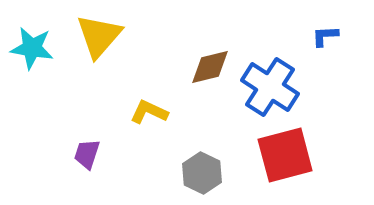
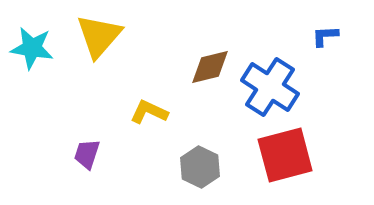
gray hexagon: moved 2 px left, 6 px up
